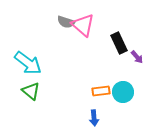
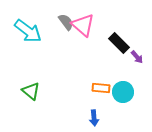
gray semicircle: rotated 144 degrees counterclockwise
black rectangle: rotated 20 degrees counterclockwise
cyan arrow: moved 32 px up
orange rectangle: moved 3 px up; rotated 12 degrees clockwise
